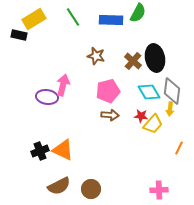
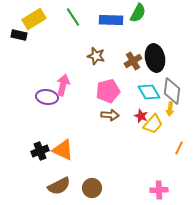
brown cross: rotated 18 degrees clockwise
red star: rotated 16 degrees clockwise
brown circle: moved 1 px right, 1 px up
